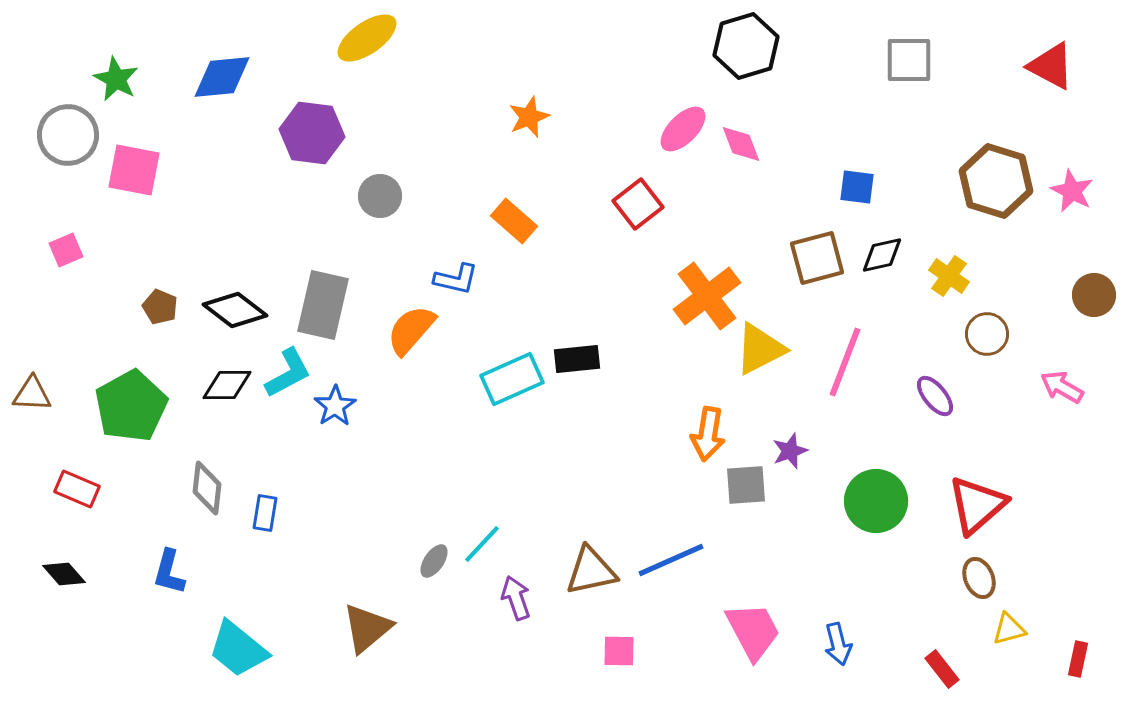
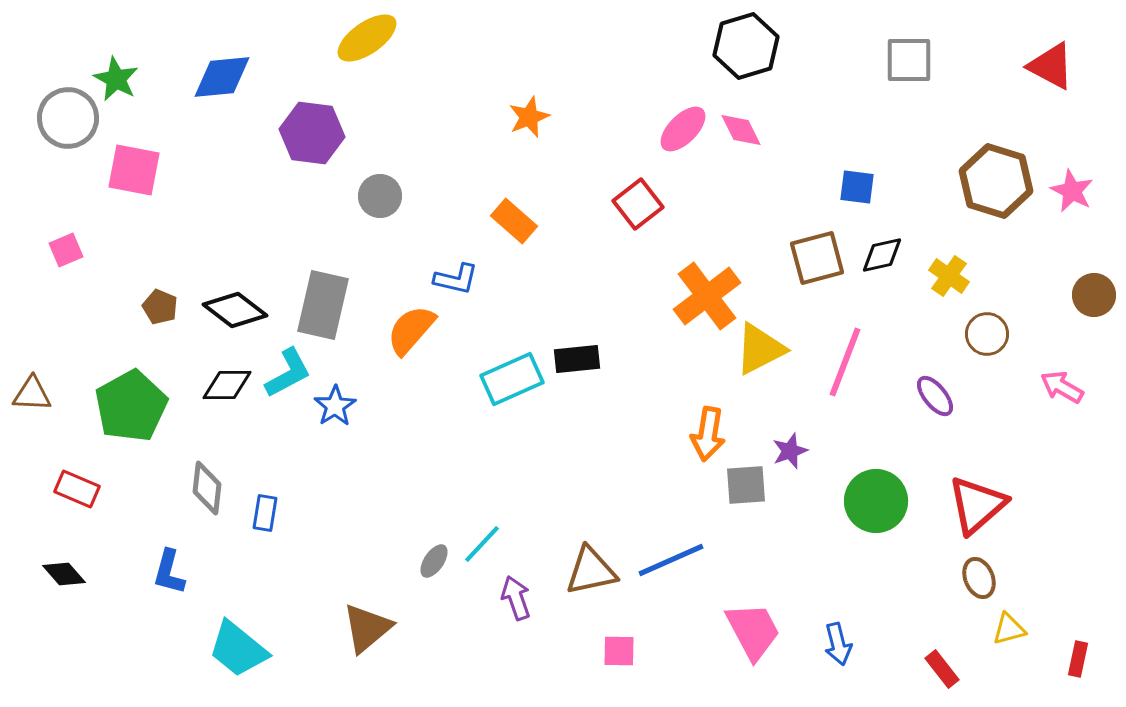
gray circle at (68, 135): moved 17 px up
pink diamond at (741, 144): moved 14 px up; rotated 6 degrees counterclockwise
